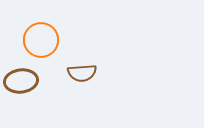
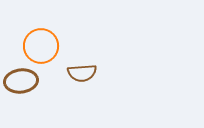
orange circle: moved 6 px down
